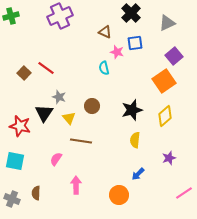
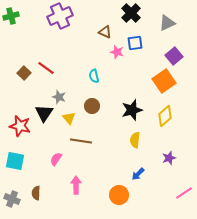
cyan semicircle: moved 10 px left, 8 px down
